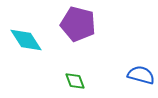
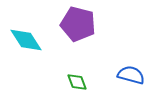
blue semicircle: moved 10 px left
green diamond: moved 2 px right, 1 px down
